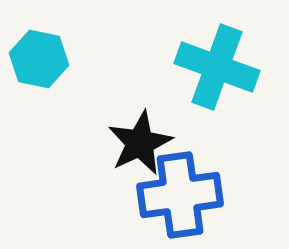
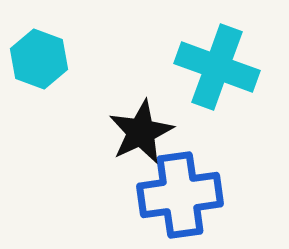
cyan hexagon: rotated 8 degrees clockwise
black star: moved 1 px right, 11 px up
